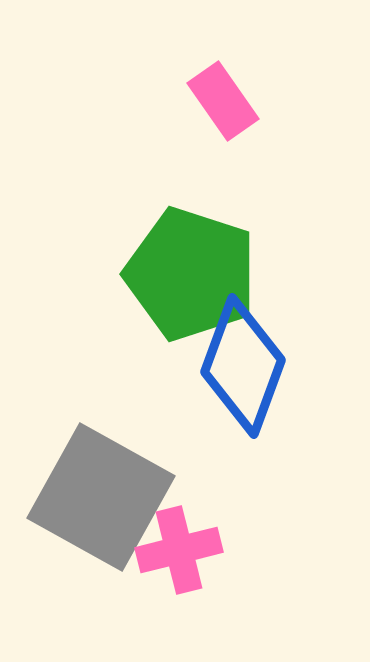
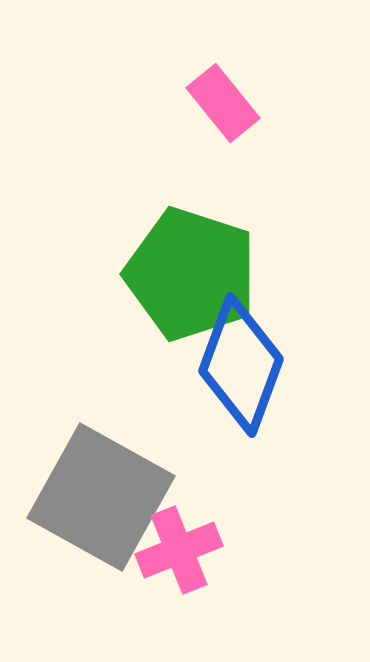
pink rectangle: moved 2 px down; rotated 4 degrees counterclockwise
blue diamond: moved 2 px left, 1 px up
pink cross: rotated 8 degrees counterclockwise
